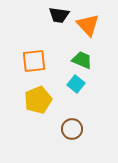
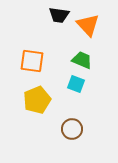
orange square: moved 2 px left; rotated 15 degrees clockwise
cyan square: rotated 18 degrees counterclockwise
yellow pentagon: moved 1 px left
